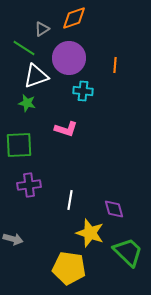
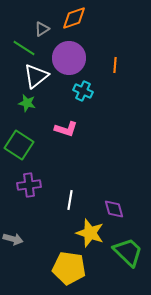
white triangle: rotated 20 degrees counterclockwise
cyan cross: rotated 18 degrees clockwise
green square: rotated 36 degrees clockwise
